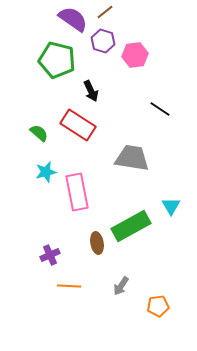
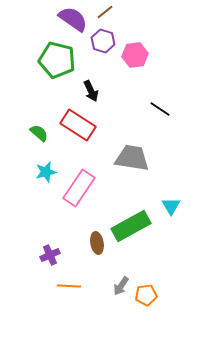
pink rectangle: moved 2 px right, 4 px up; rotated 45 degrees clockwise
orange pentagon: moved 12 px left, 11 px up
